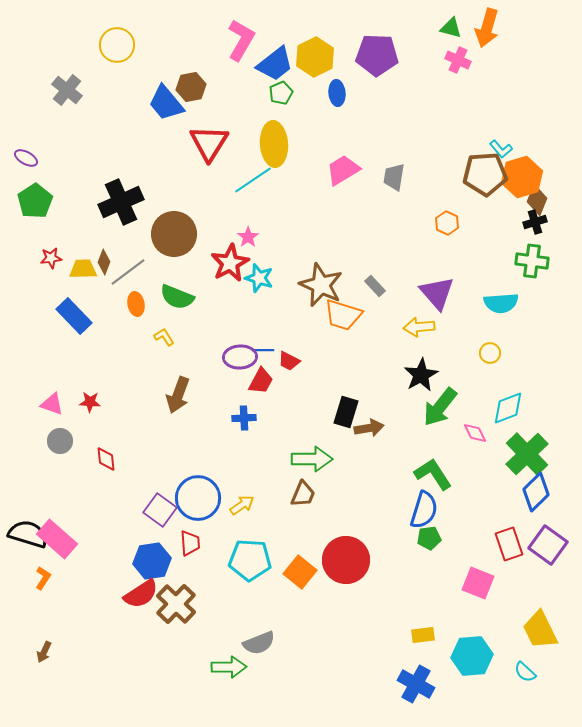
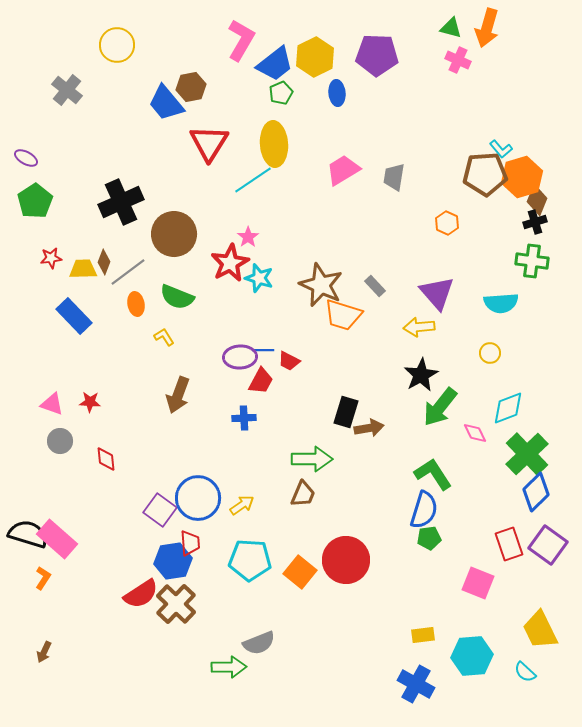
blue hexagon at (152, 561): moved 21 px right
